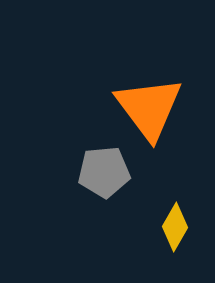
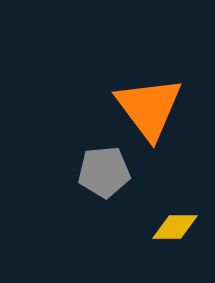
yellow diamond: rotated 60 degrees clockwise
